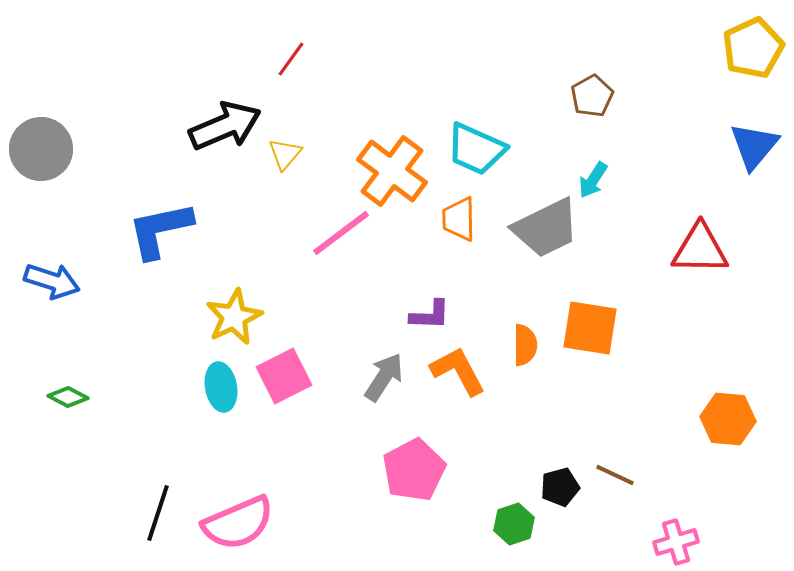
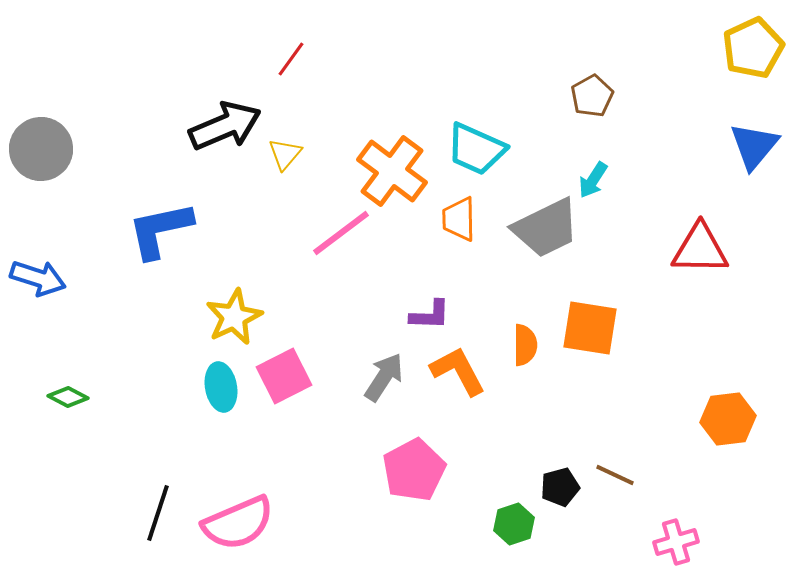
blue arrow: moved 14 px left, 3 px up
orange hexagon: rotated 12 degrees counterclockwise
